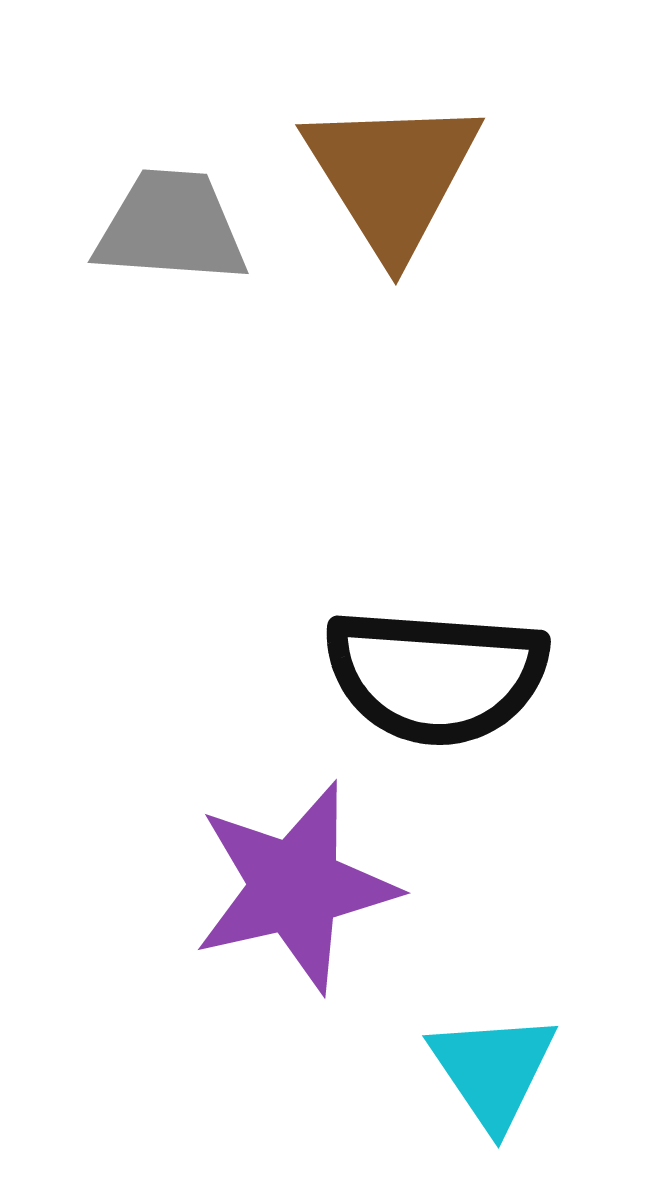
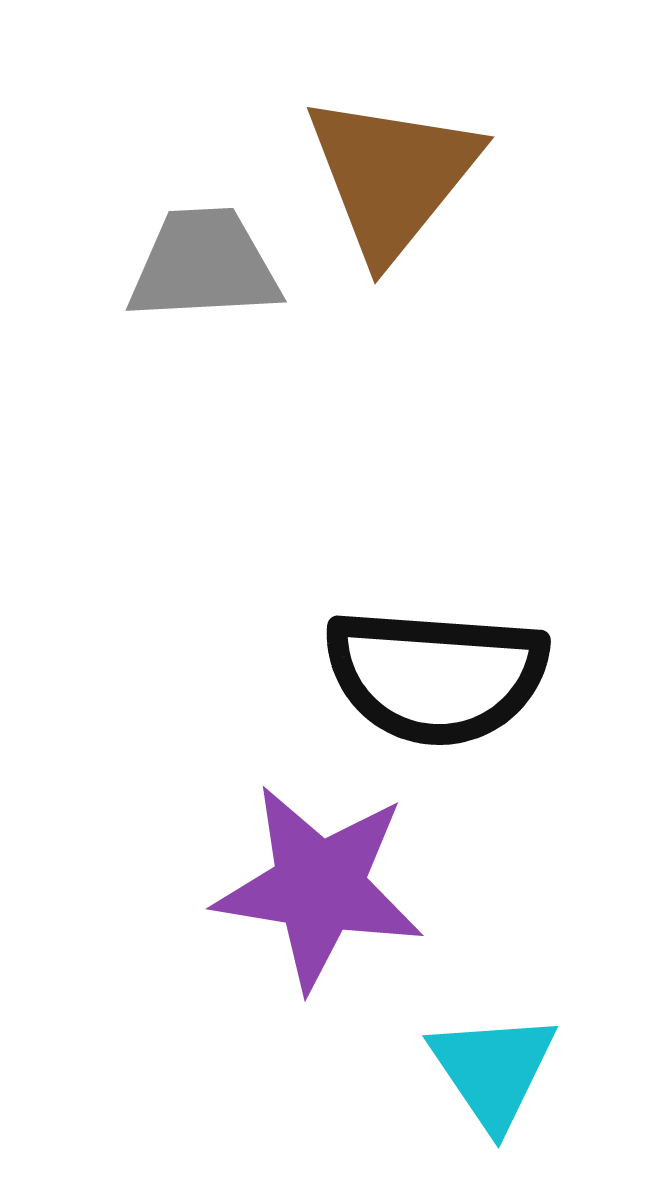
brown triangle: rotated 11 degrees clockwise
gray trapezoid: moved 33 px right, 38 px down; rotated 7 degrees counterclockwise
purple star: moved 24 px right; rotated 22 degrees clockwise
